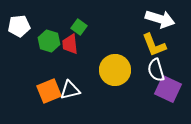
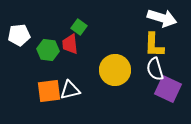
white arrow: moved 2 px right, 1 px up
white pentagon: moved 9 px down
green hexagon: moved 1 px left, 9 px down; rotated 10 degrees counterclockwise
yellow L-shape: rotated 24 degrees clockwise
white semicircle: moved 1 px left, 1 px up
orange square: rotated 15 degrees clockwise
